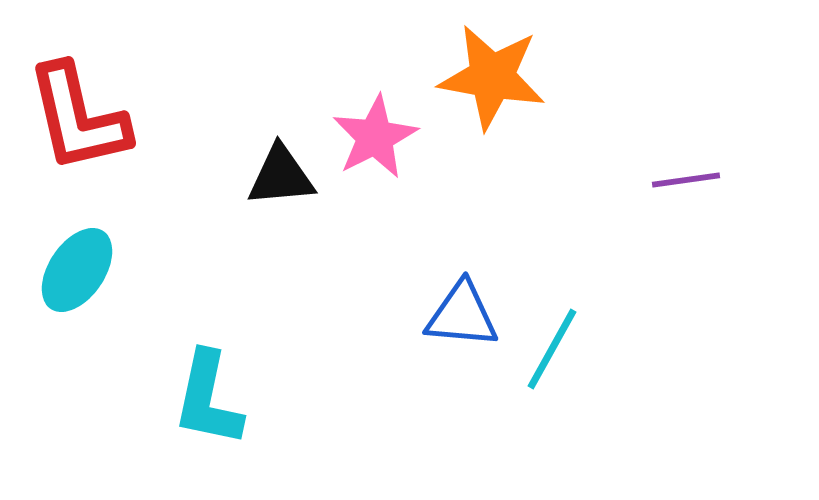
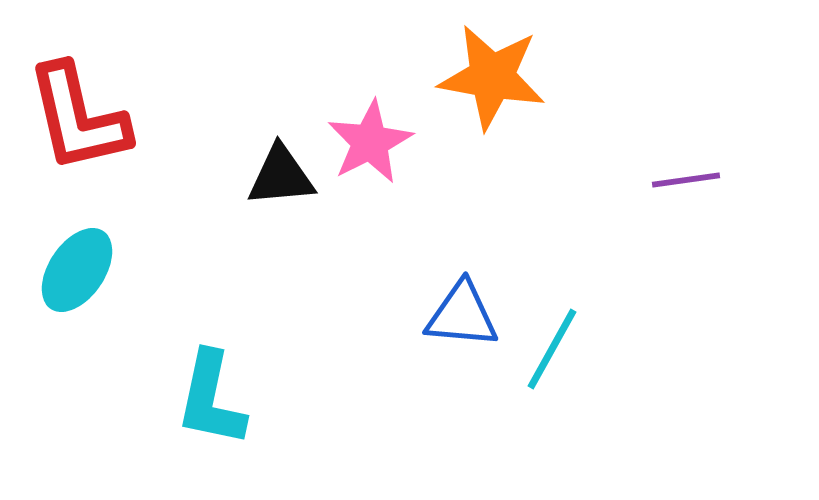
pink star: moved 5 px left, 5 px down
cyan L-shape: moved 3 px right
